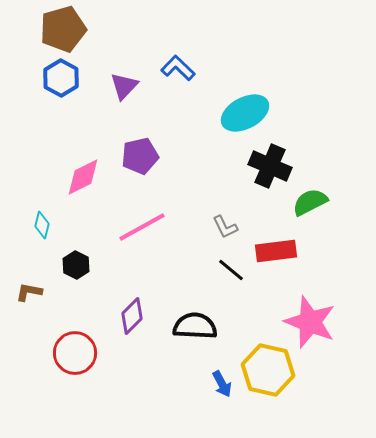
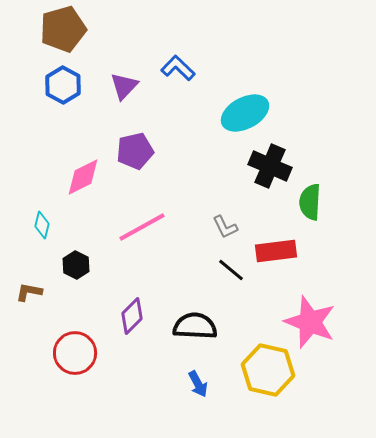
blue hexagon: moved 2 px right, 7 px down
purple pentagon: moved 5 px left, 5 px up
green semicircle: rotated 60 degrees counterclockwise
blue arrow: moved 24 px left
